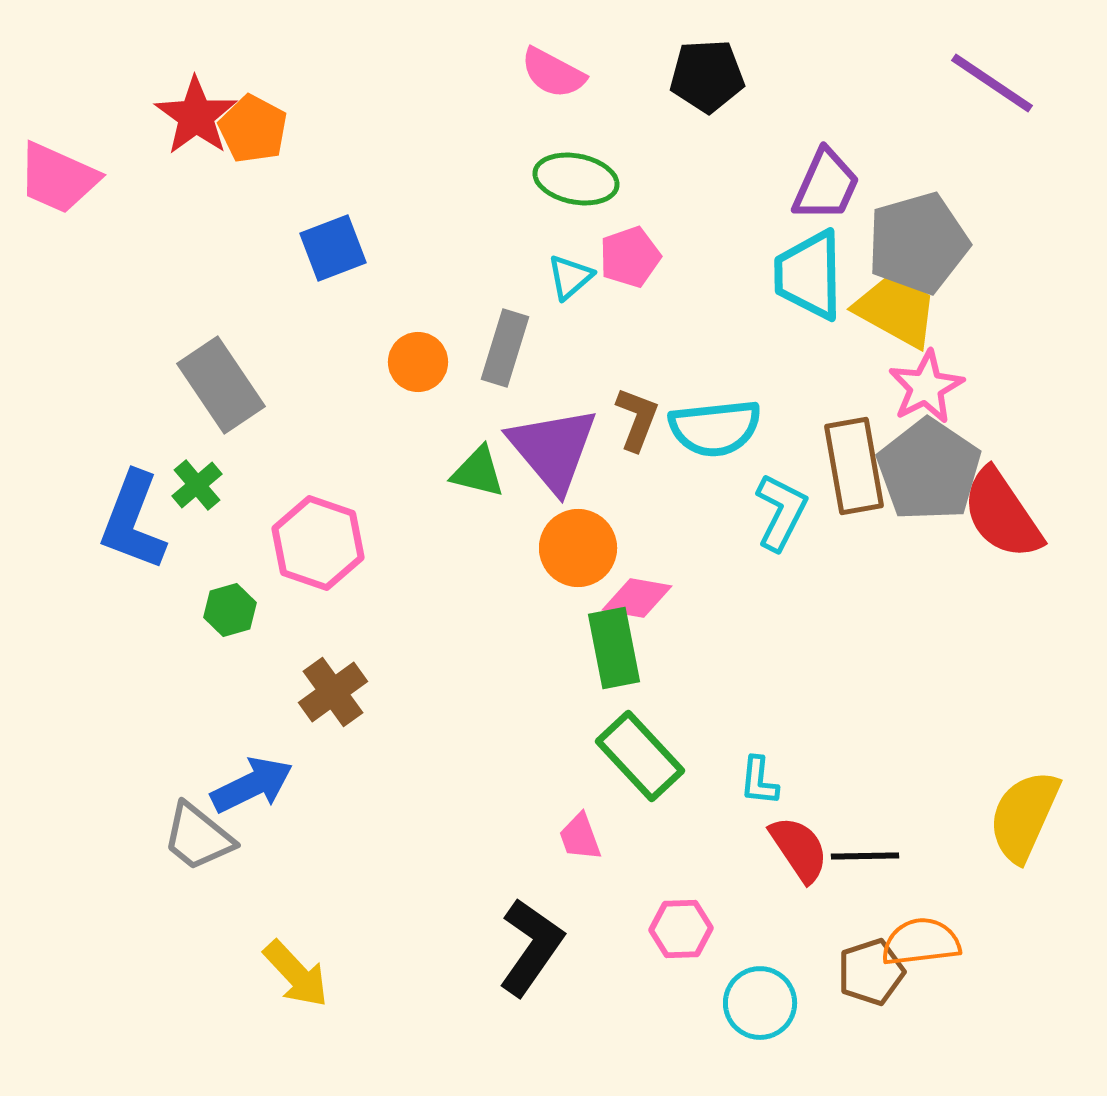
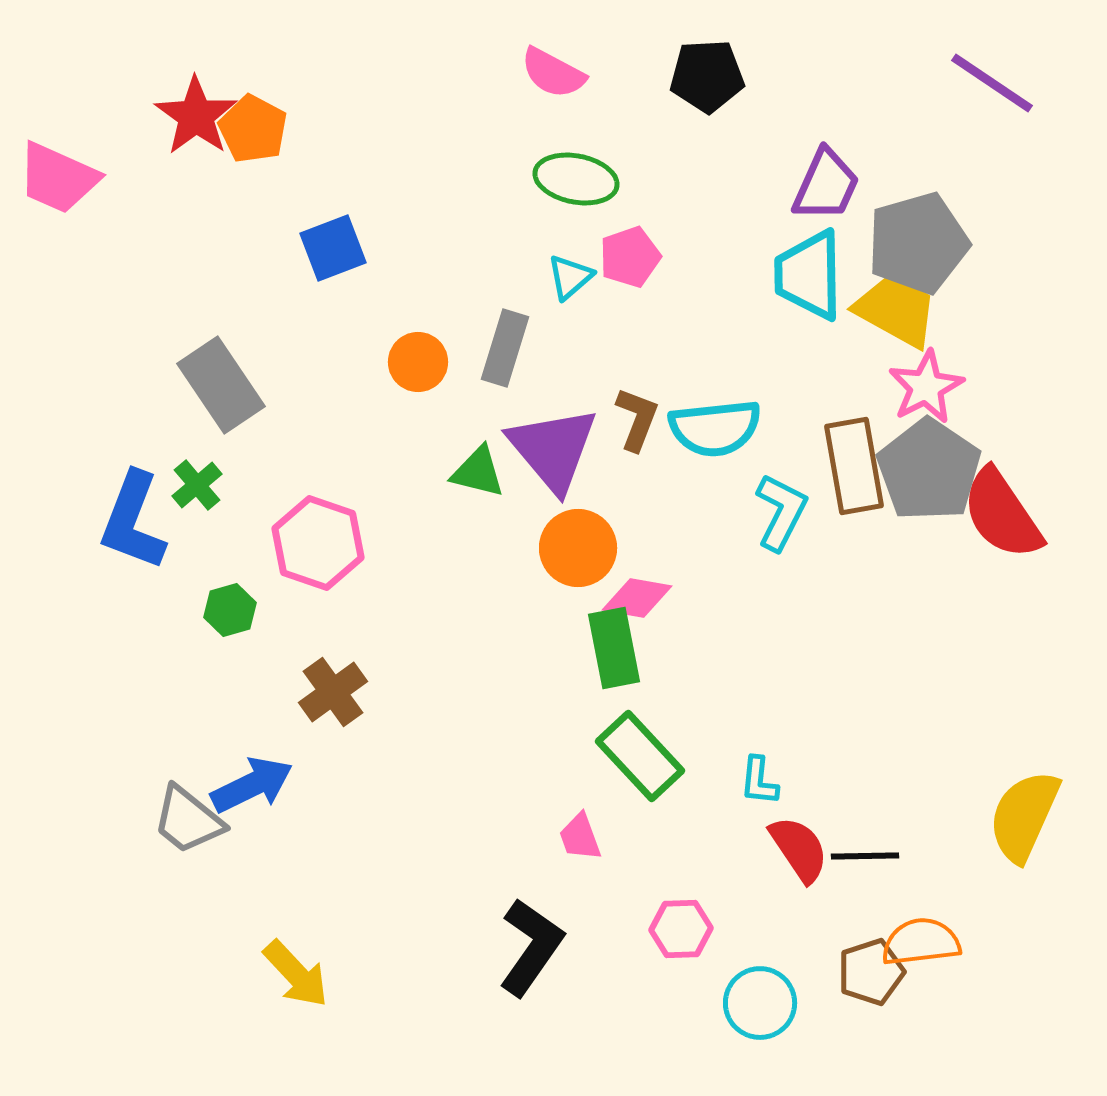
gray trapezoid at (198, 837): moved 10 px left, 17 px up
